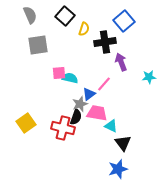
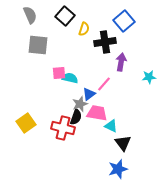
gray square: rotated 15 degrees clockwise
purple arrow: rotated 30 degrees clockwise
